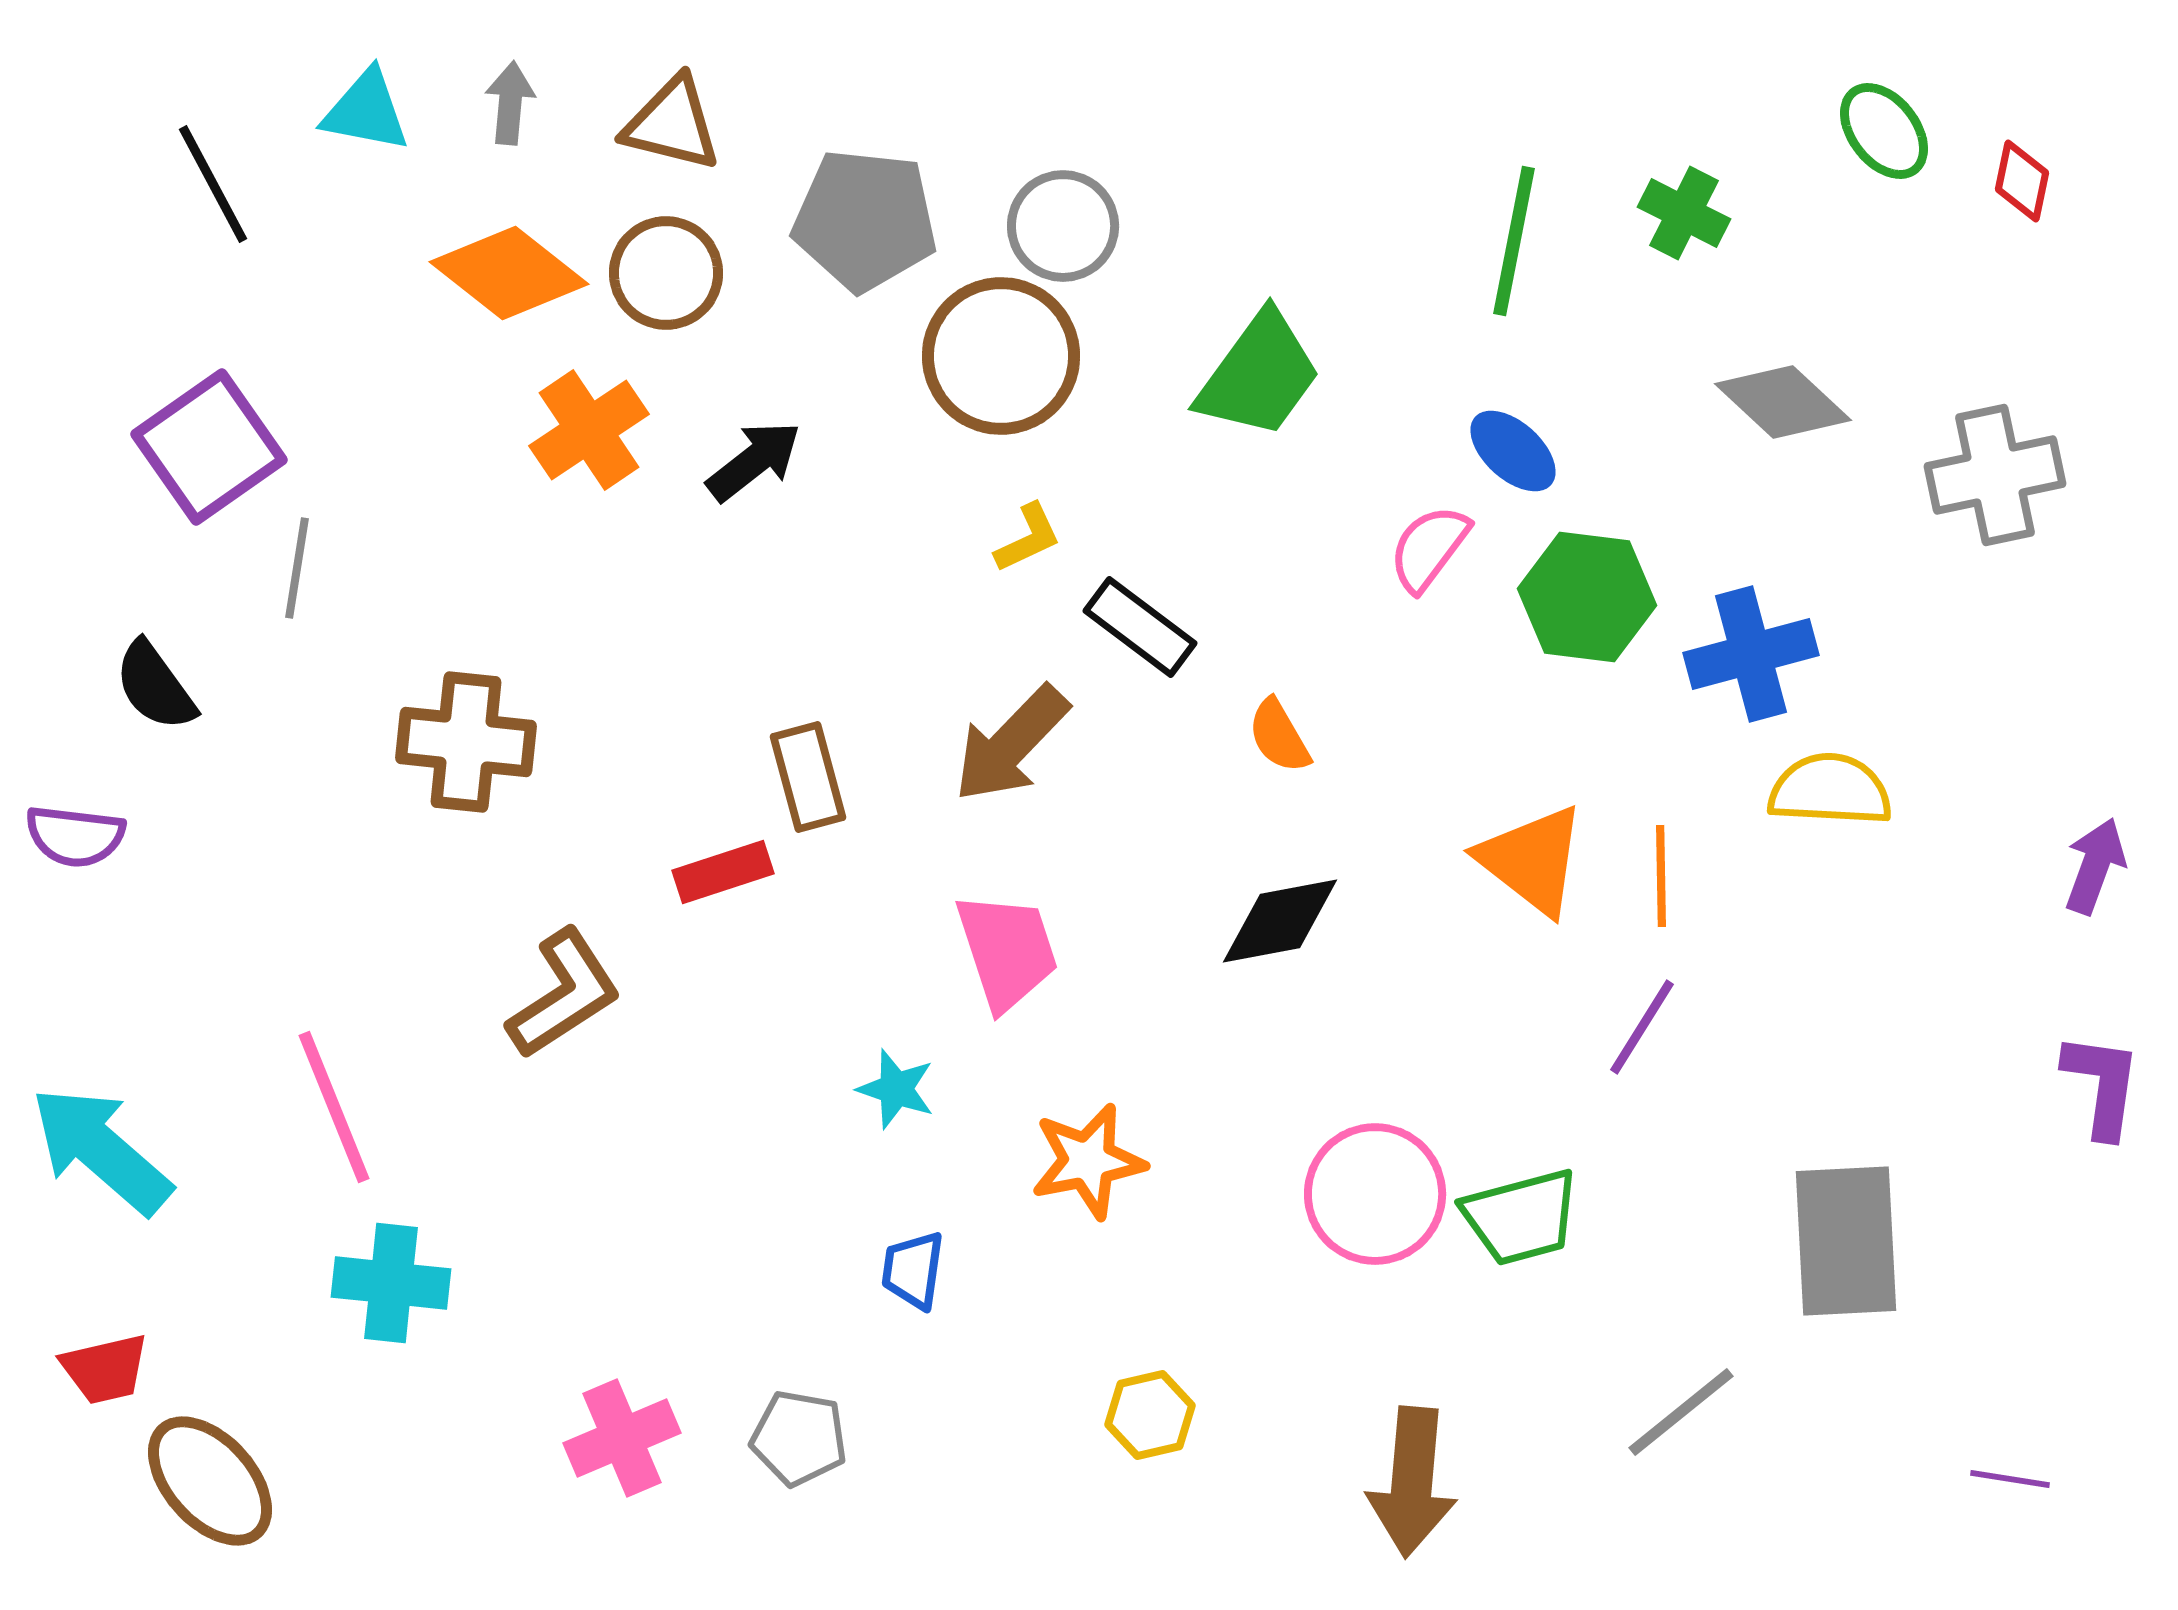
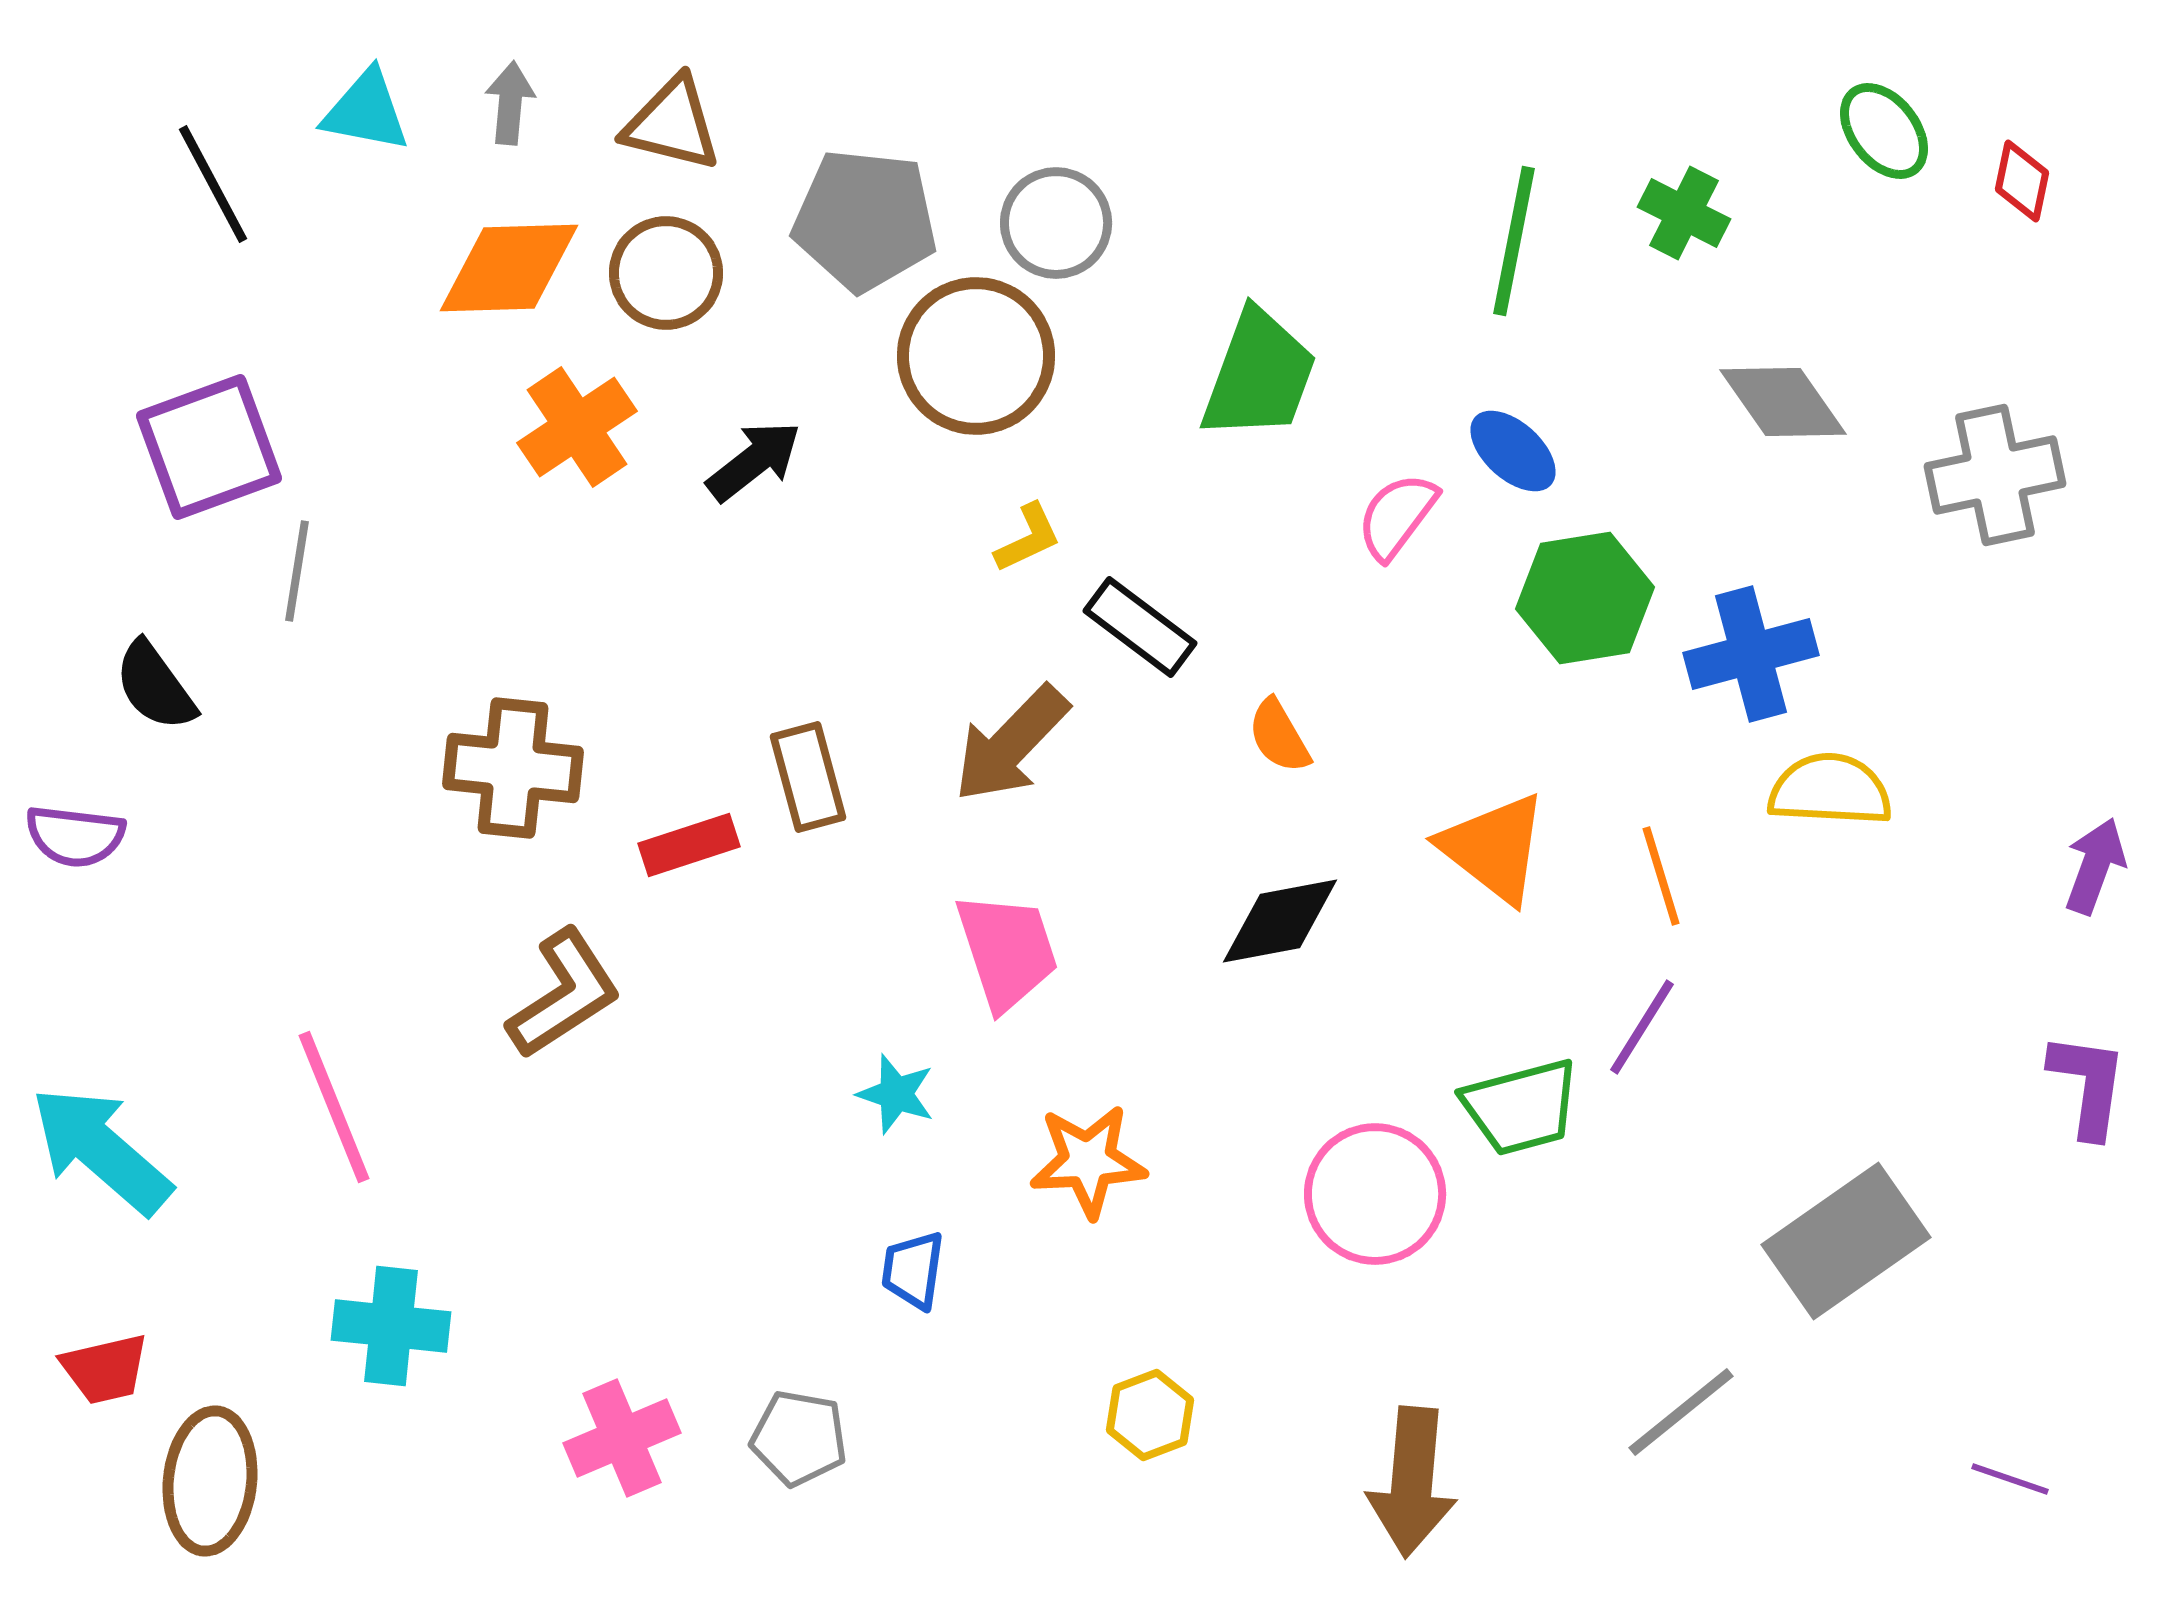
gray circle at (1063, 226): moved 7 px left, 3 px up
orange diamond at (509, 273): moved 5 px up; rotated 40 degrees counterclockwise
brown circle at (1001, 356): moved 25 px left
green trapezoid at (1259, 375): rotated 16 degrees counterclockwise
gray diamond at (1783, 402): rotated 12 degrees clockwise
orange cross at (589, 430): moved 12 px left, 3 px up
purple square at (209, 447): rotated 15 degrees clockwise
pink semicircle at (1429, 548): moved 32 px left, 32 px up
gray line at (297, 568): moved 3 px down
green hexagon at (1587, 597): moved 2 px left, 1 px down; rotated 16 degrees counterclockwise
brown cross at (466, 742): moved 47 px right, 26 px down
orange triangle at (1532, 860): moved 38 px left, 12 px up
red rectangle at (723, 872): moved 34 px left, 27 px up
orange line at (1661, 876): rotated 16 degrees counterclockwise
purple L-shape at (2102, 1085): moved 14 px left
cyan star at (896, 1089): moved 5 px down
orange star at (1088, 1161): rotated 8 degrees clockwise
green trapezoid at (1521, 1217): moved 110 px up
gray rectangle at (1846, 1241): rotated 58 degrees clockwise
cyan cross at (391, 1283): moved 43 px down
yellow hexagon at (1150, 1415): rotated 8 degrees counterclockwise
purple line at (2010, 1479): rotated 10 degrees clockwise
brown ellipse at (210, 1481): rotated 48 degrees clockwise
